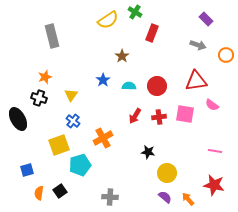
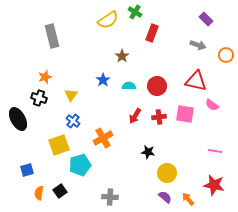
red triangle: rotated 20 degrees clockwise
